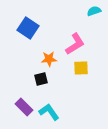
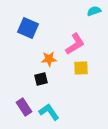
blue square: rotated 10 degrees counterclockwise
purple rectangle: rotated 12 degrees clockwise
